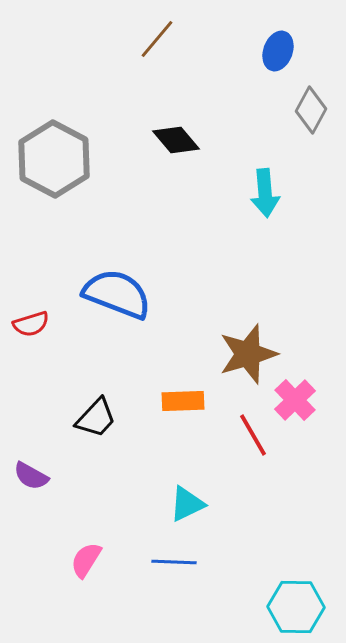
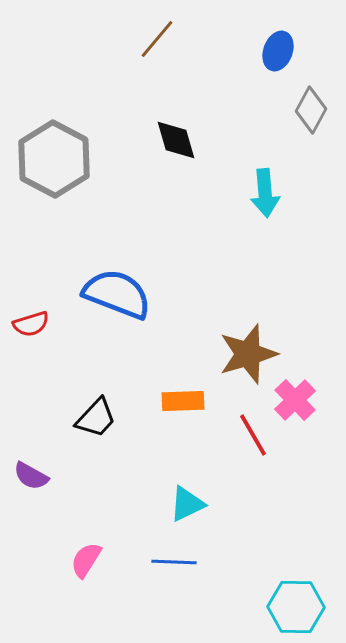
black diamond: rotated 24 degrees clockwise
